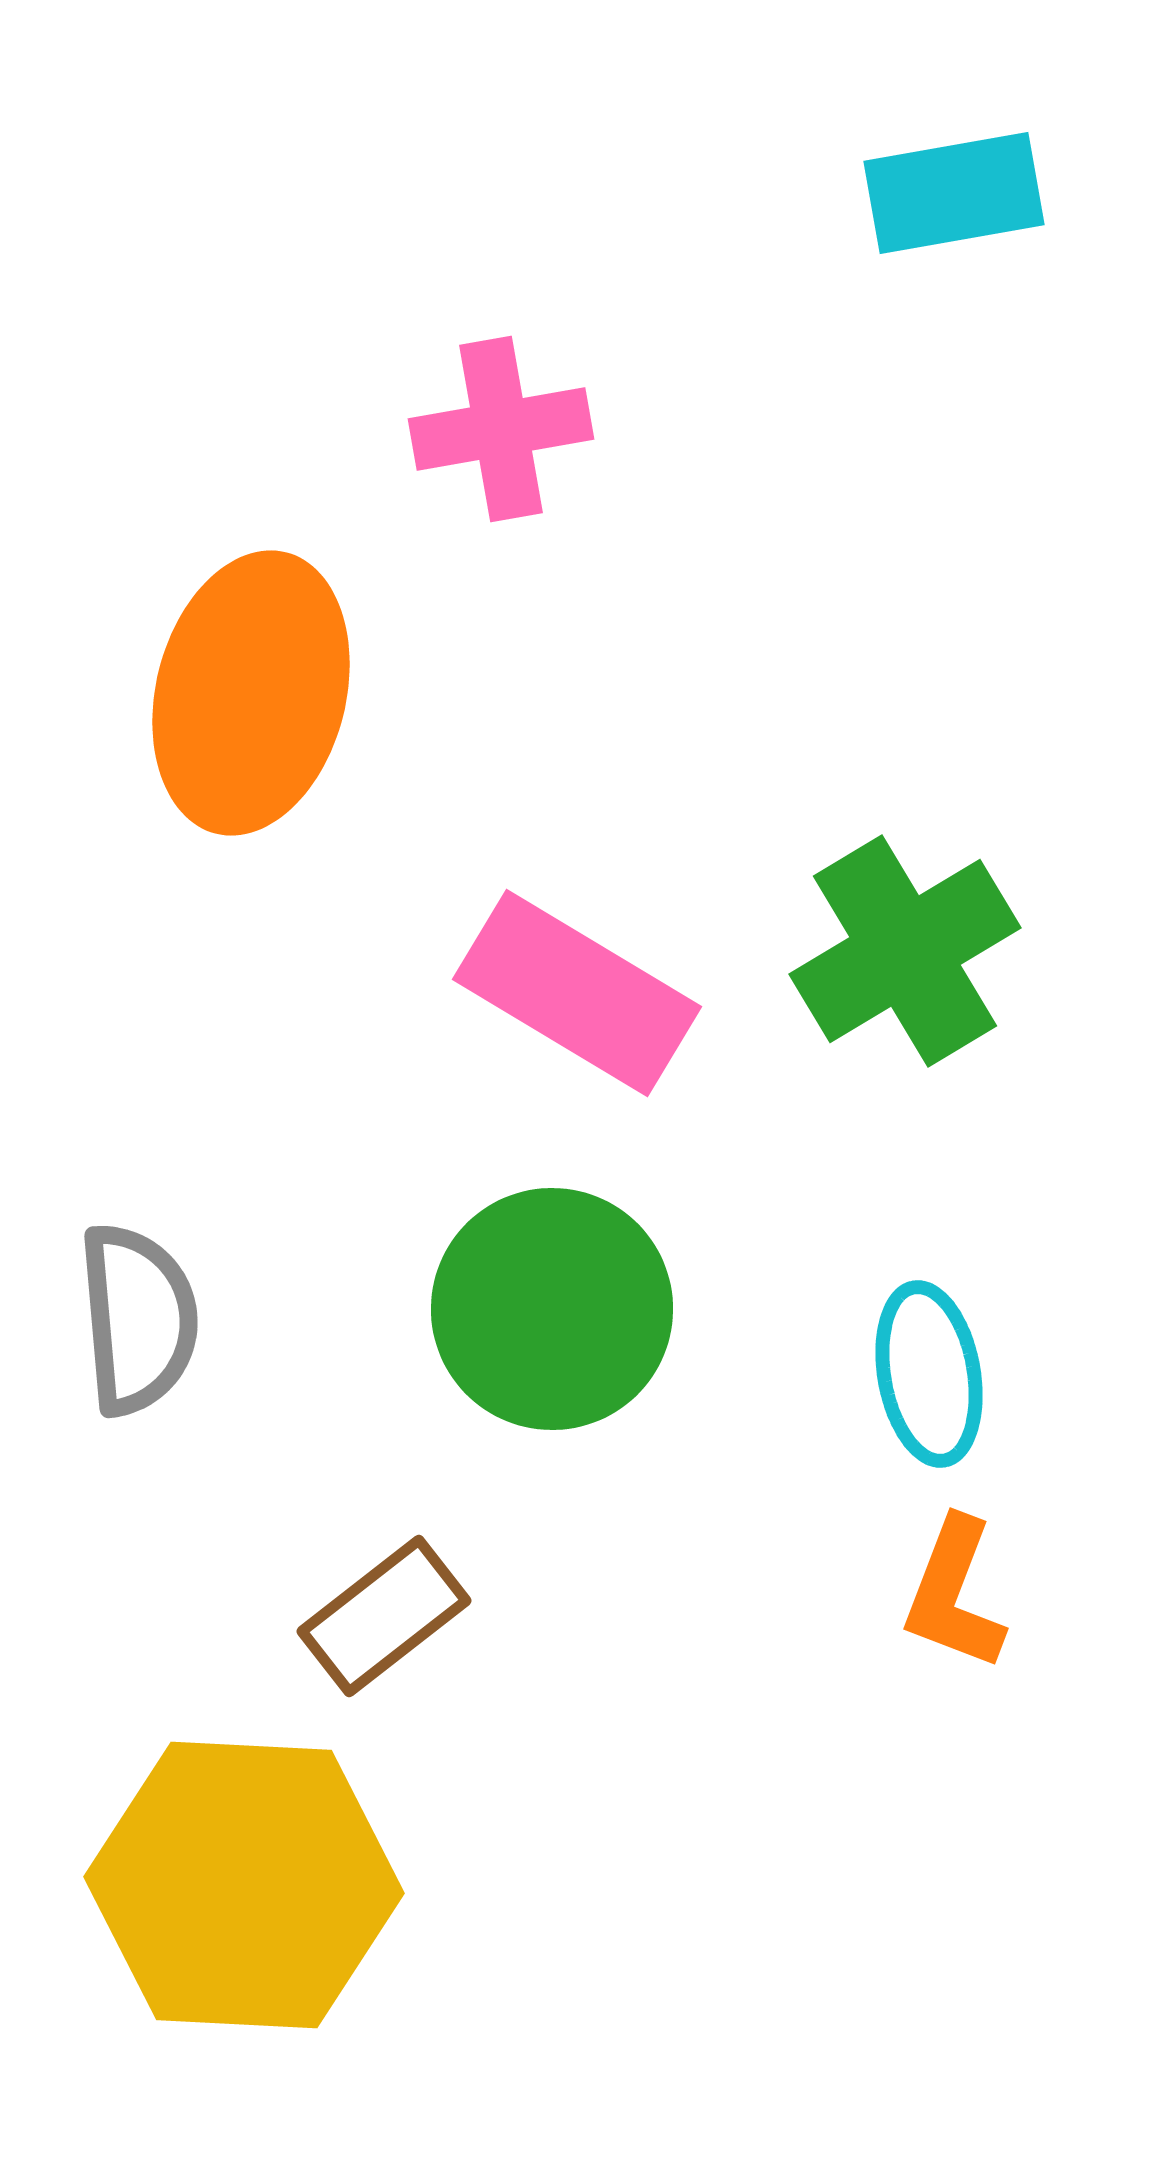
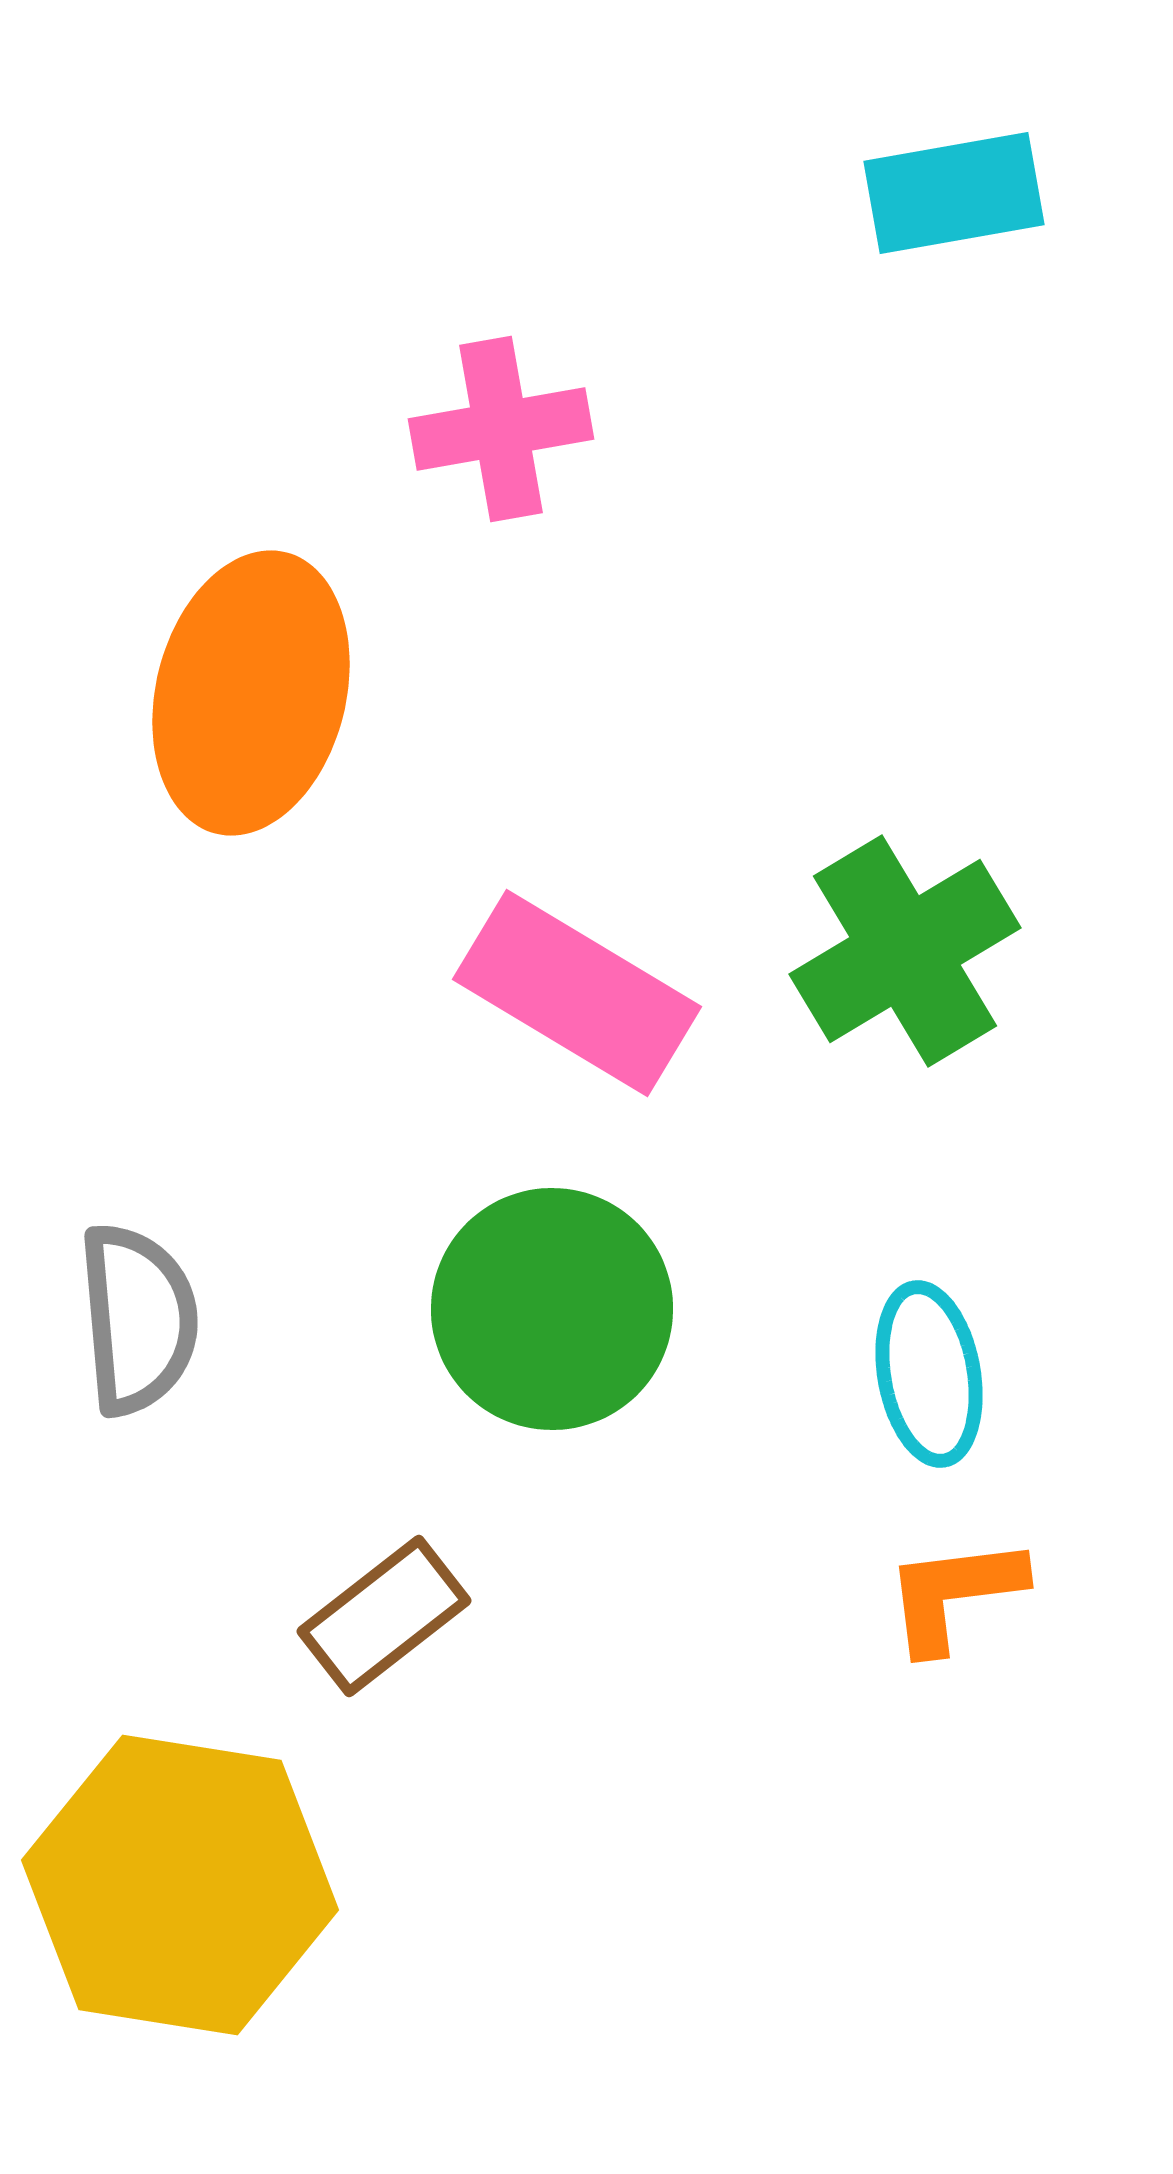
orange L-shape: rotated 62 degrees clockwise
yellow hexagon: moved 64 px left; rotated 6 degrees clockwise
